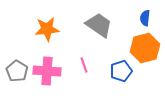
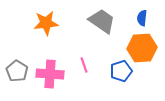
blue semicircle: moved 3 px left
gray trapezoid: moved 3 px right, 4 px up
orange star: moved 1 px left, 6 px up
orange hexagon: moved 3 px left; rotated 12 degrees clockwise
pink cross: moved 3 px right, 3 px down
